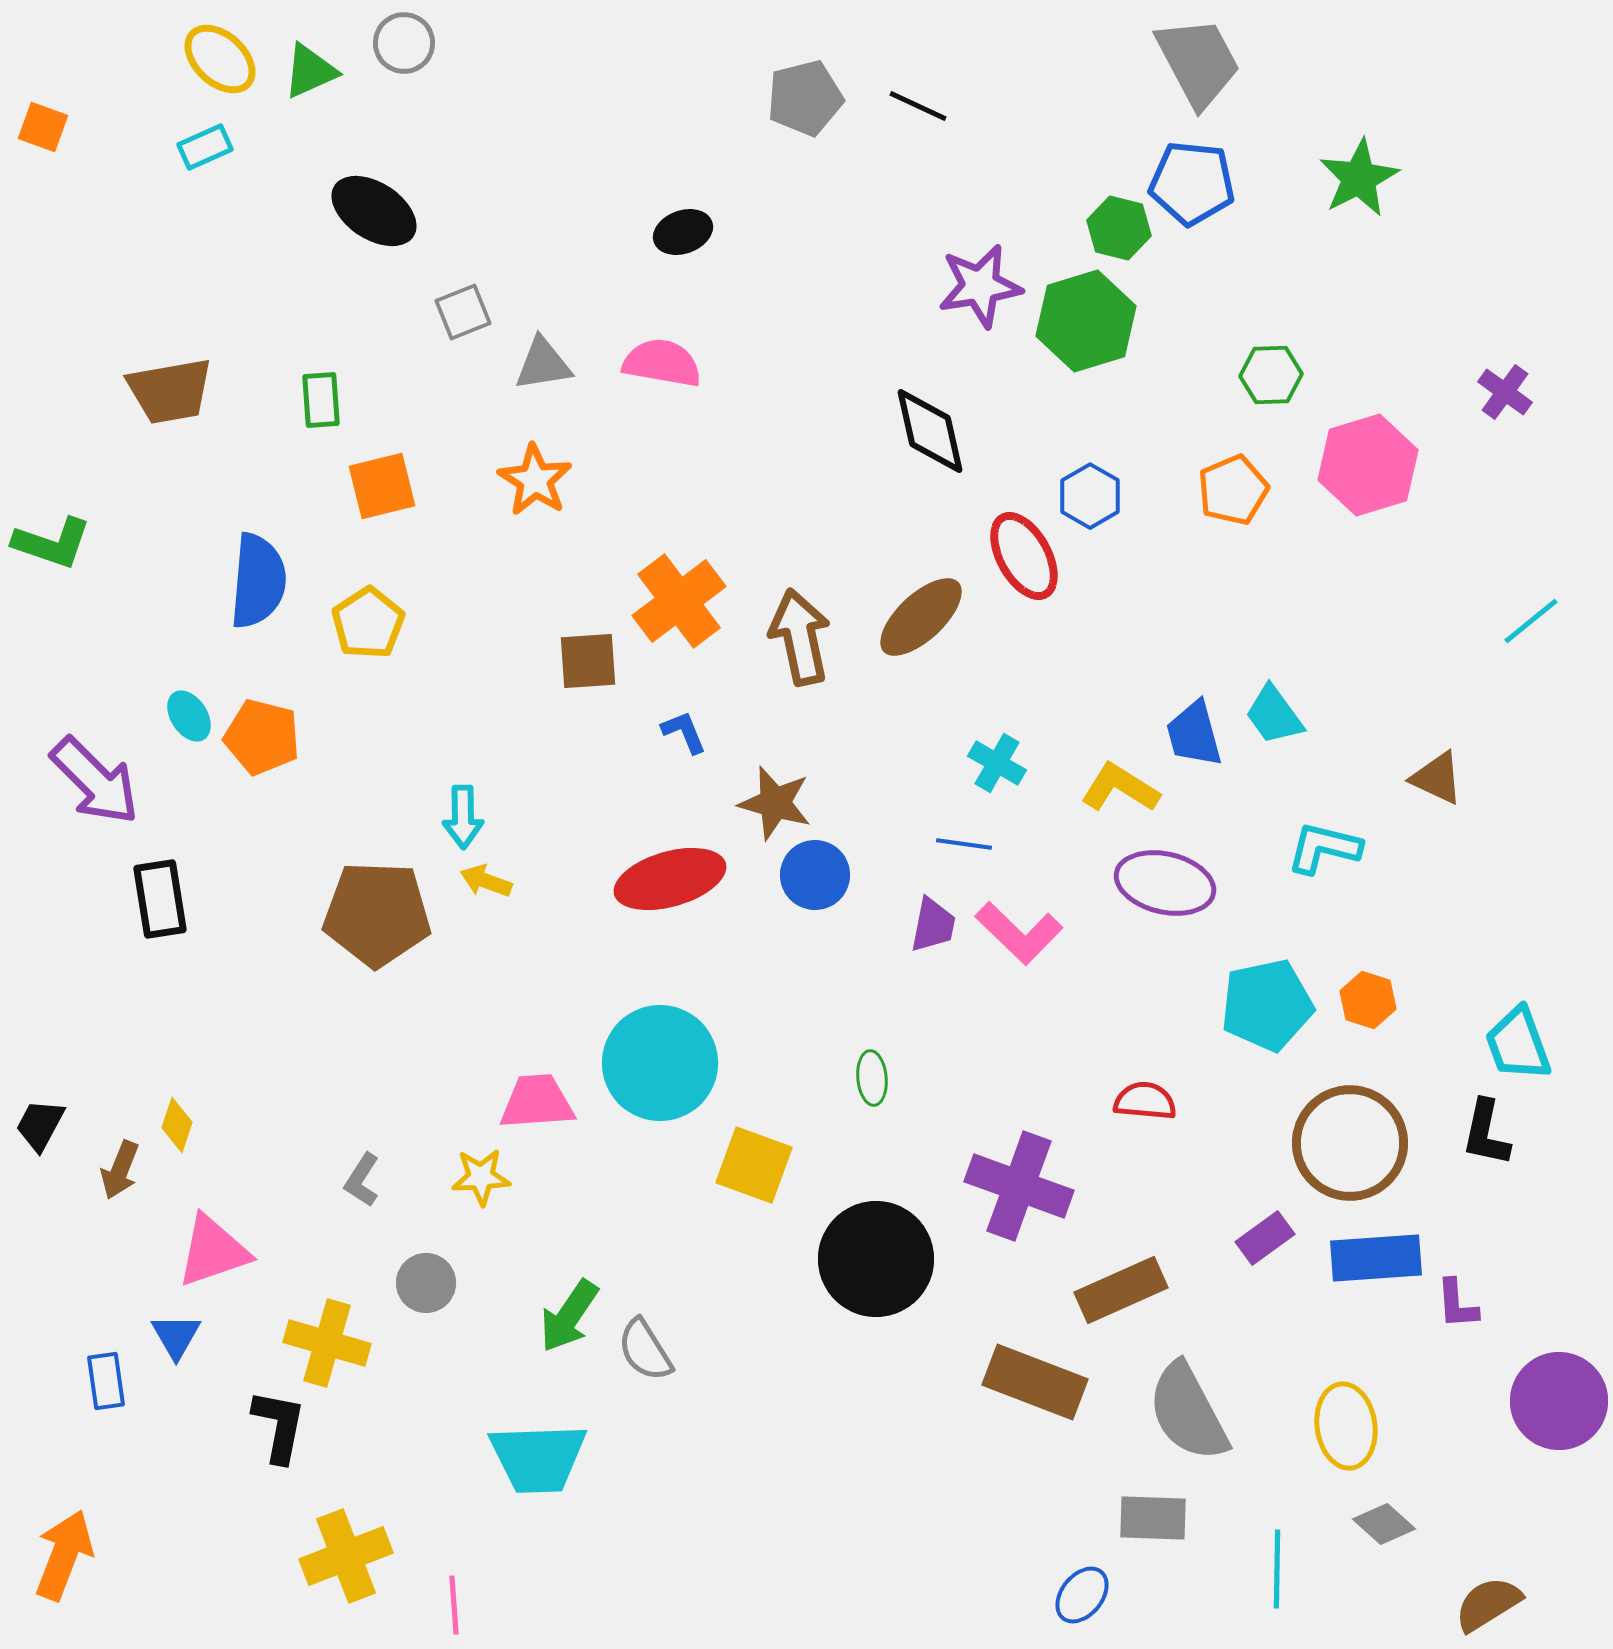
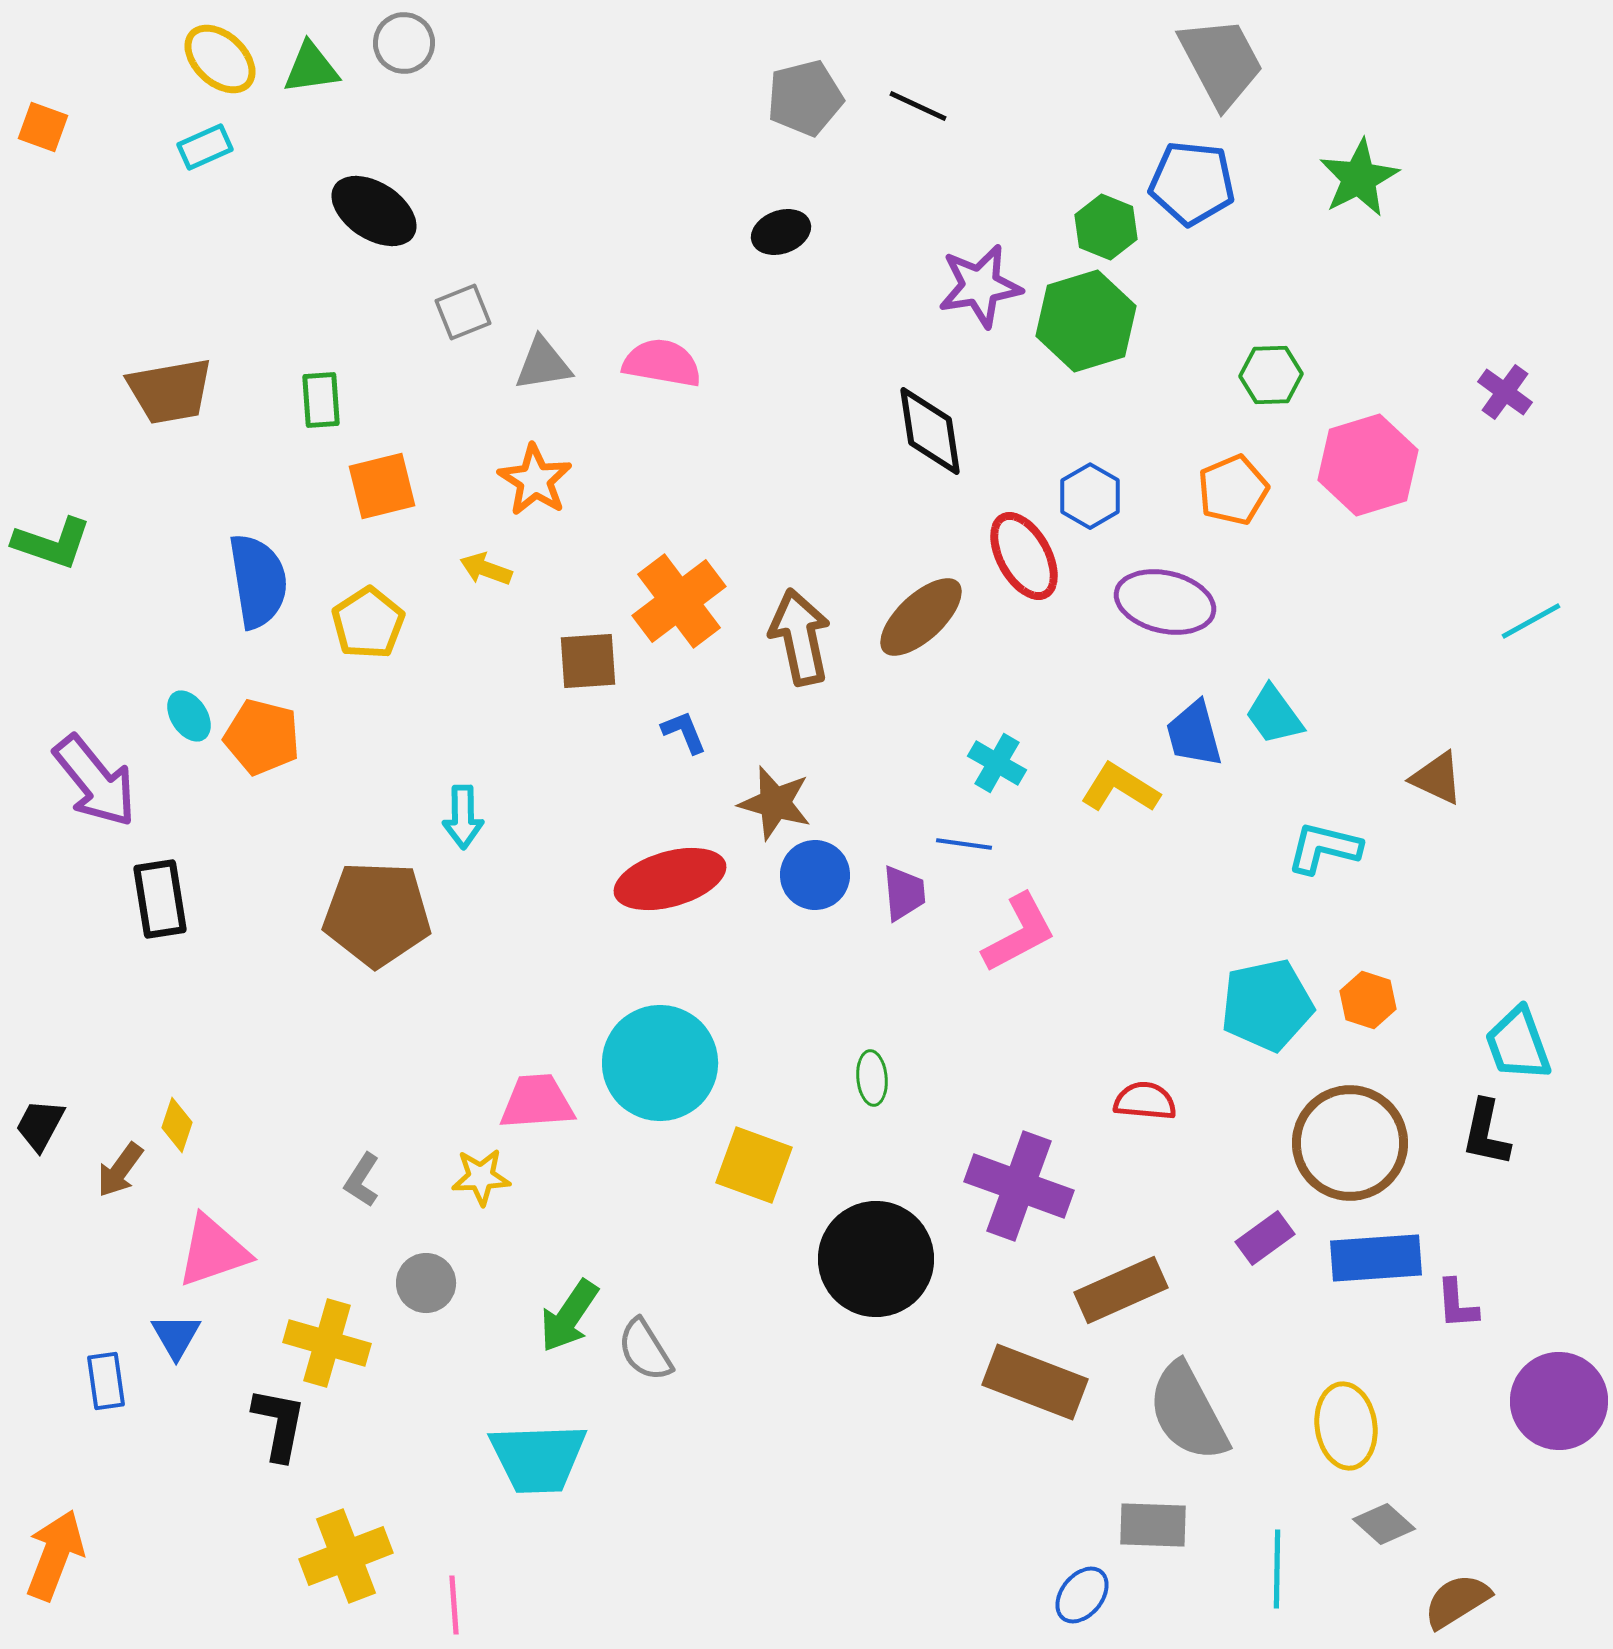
gray trapezoid at (1198, 62): moved 23 px right
green triangle at (310, 71): moved 1 px right, 3 px up; rotated 16 degrees clockwise
green hexagon at (1119, 228): moved 13 px left, 1 px up; rotated 8 degrees clockwise
black ellipse at (683, 232): moved 98 px right
black diamond at (930, 431): rotated 4 degrees clockwise
blue semicircle at (258, 581): rotated 14 degrees counterclockwise
cyan line at (1531, 621): rotated 10 degrees clockwise
purple arrow at (95, 781): rotated 6 degrees clockwise
yellow arrow at (486, 881): moved 312 px up
purple ellipse at (1165, 883): moved 281 px up
purple trapezoid at (933, 925): moved 29 px left, 32 px up; rotated 16 degrees counterclockwise
pink L-shape at (1019, 933): rotated 72 degrees counterclockwise
brown arrow at (120, 1170): rotated 14 degrees clockwise
black L-shape at (279, 1426): moved 2 px up
gray rectangle at (1153, 1518): moved 7 px down
orange arrow at (64, 1555): moved 9 px left
brown semicircle at (1488, 1604): moved 31 px left, 3 px up
